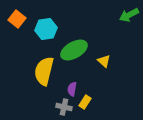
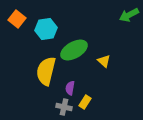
yellow semicircle: moved 2 px right
purple semicircle: moved 2 px left, 1 px up
